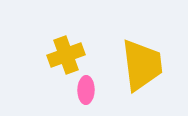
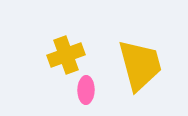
yellow trapezoid: moved 2 px left; rotated 8 degrees counterclockwise
